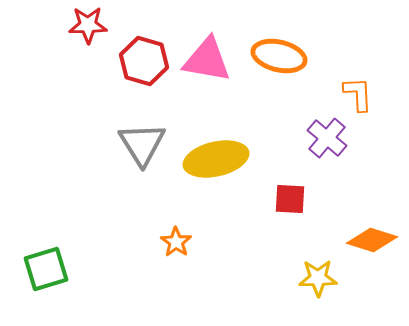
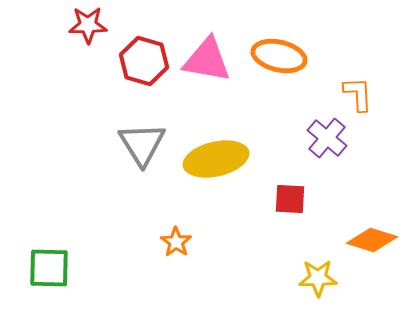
green square: moved 3 px right, 1 px up; rotated 18 degrees clockwise
